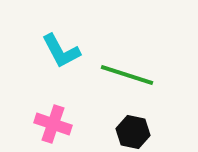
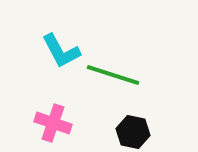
green line: moved 14 px left
pink cross: moved 1 px up
